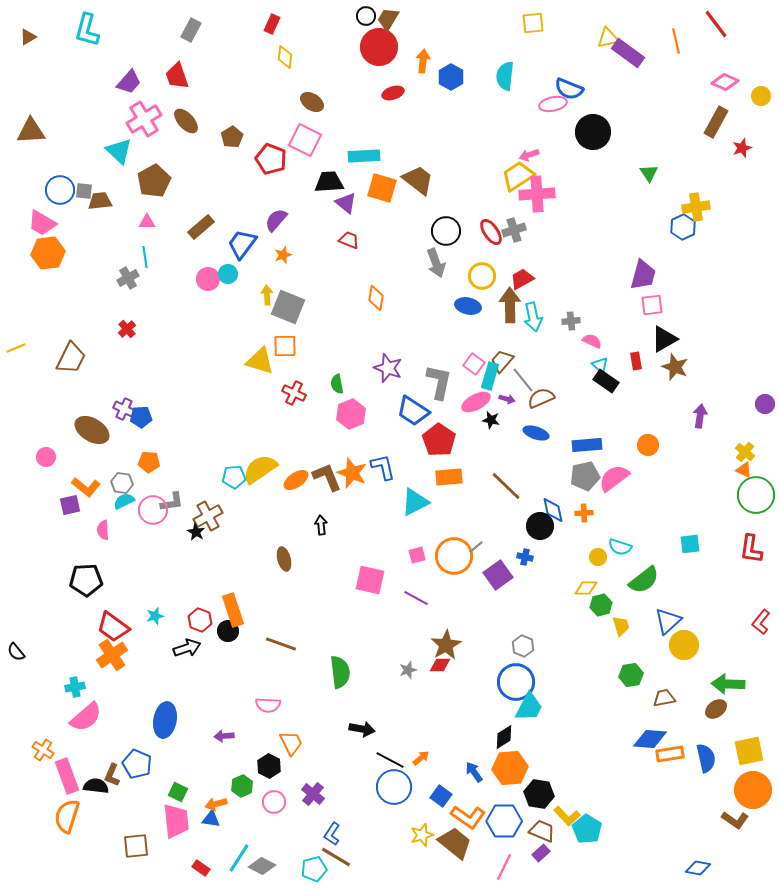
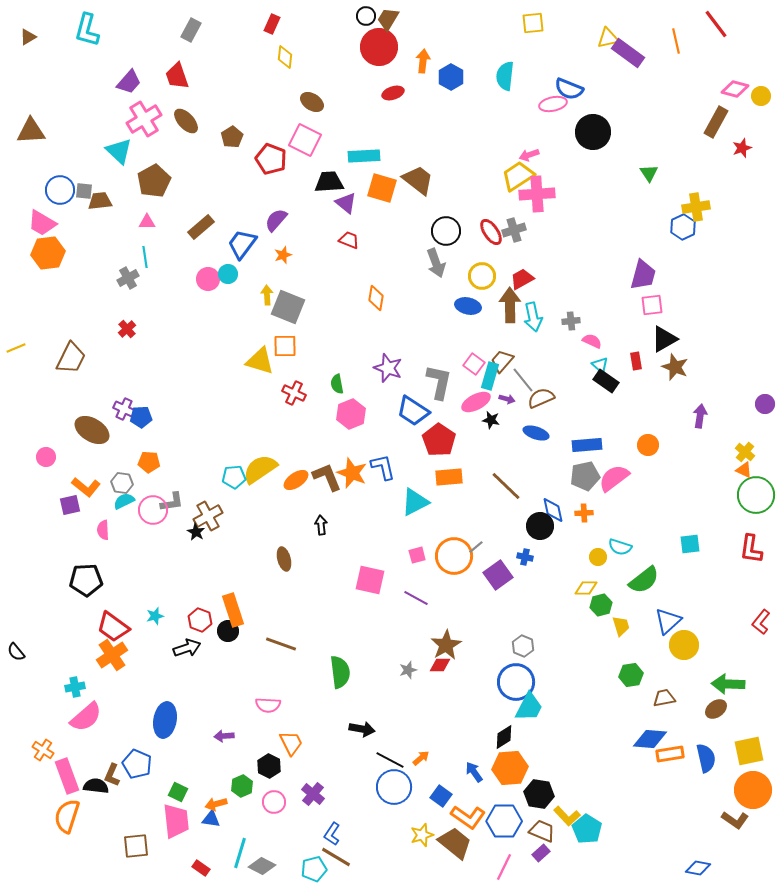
pink diamond at (725, 82): moved 10 px right, 7 px down; rotated 8 degrees counterclockwise
cyan line at (239, 858): moved 1 px right, 5 px up; rotated 16 degrees counterclockwise
